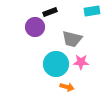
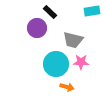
black rectangle: rotated 64 degrees clockwise
purple circle: moved 2 px right, 1 px down
gray trapezoid: moved 1 px right, 1 px down
